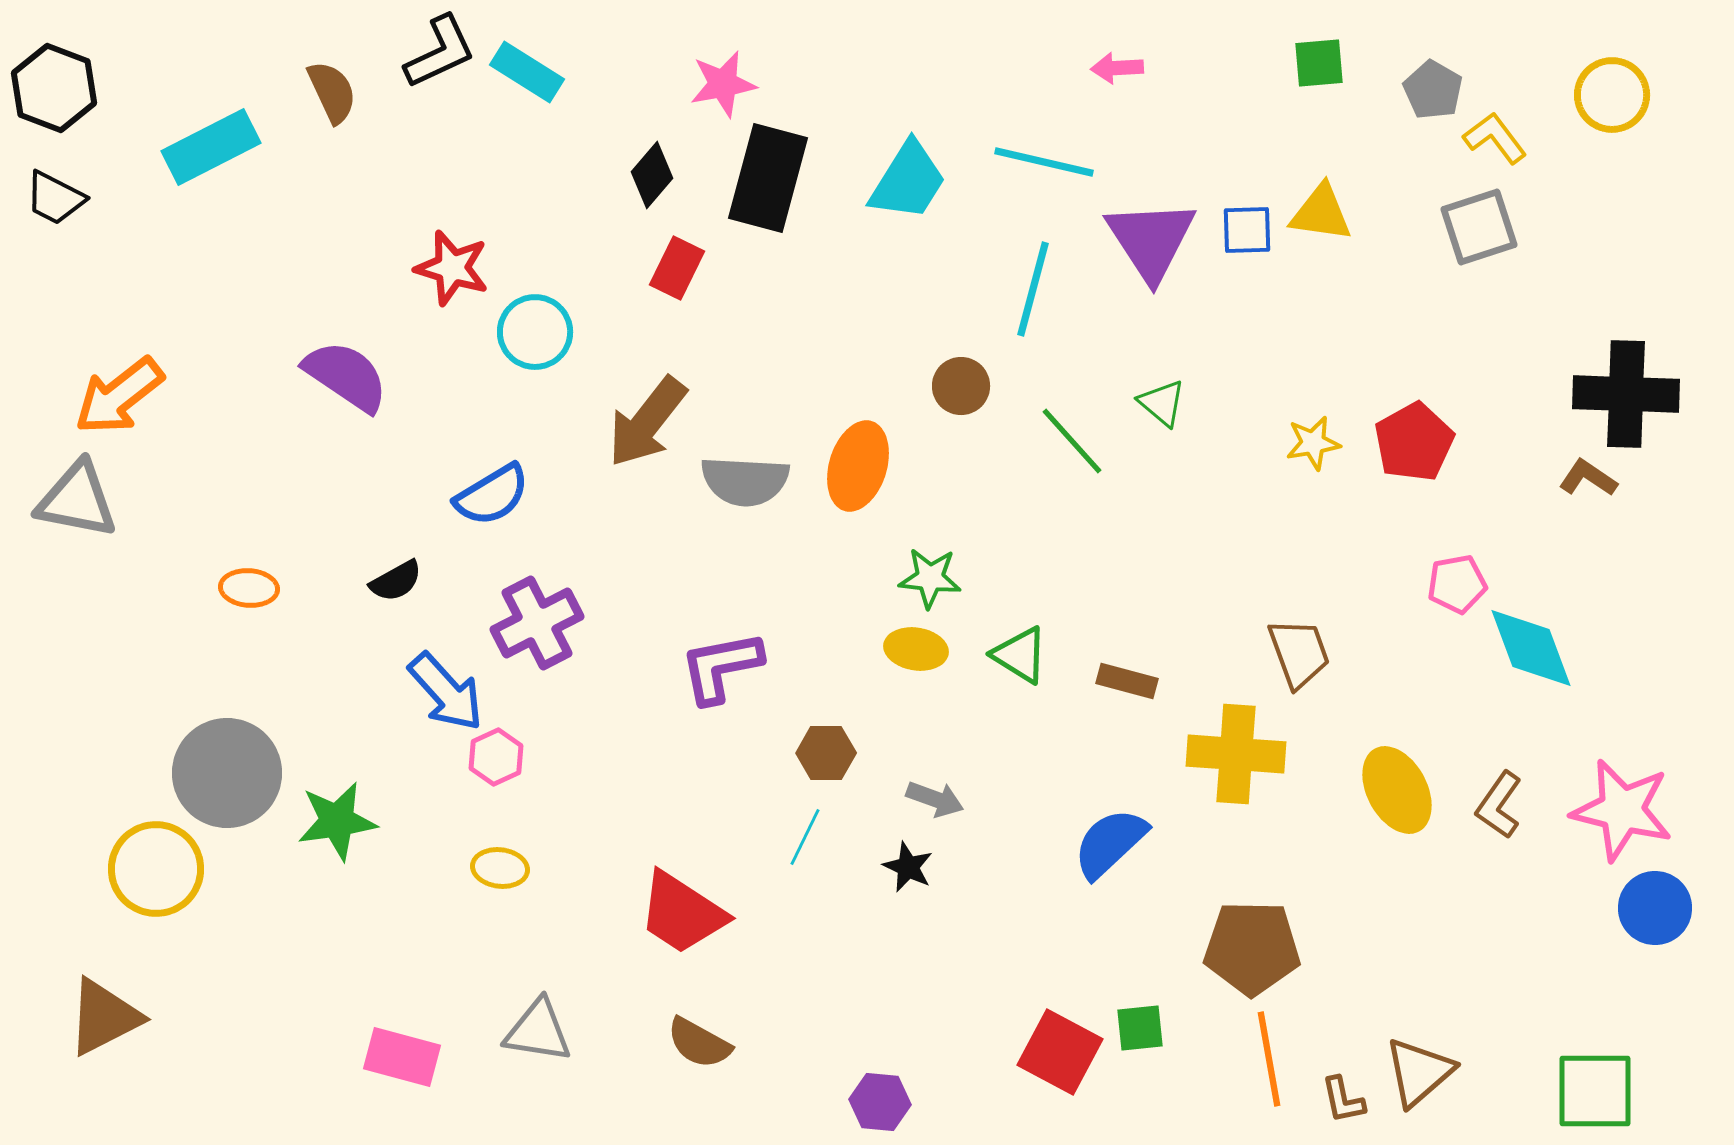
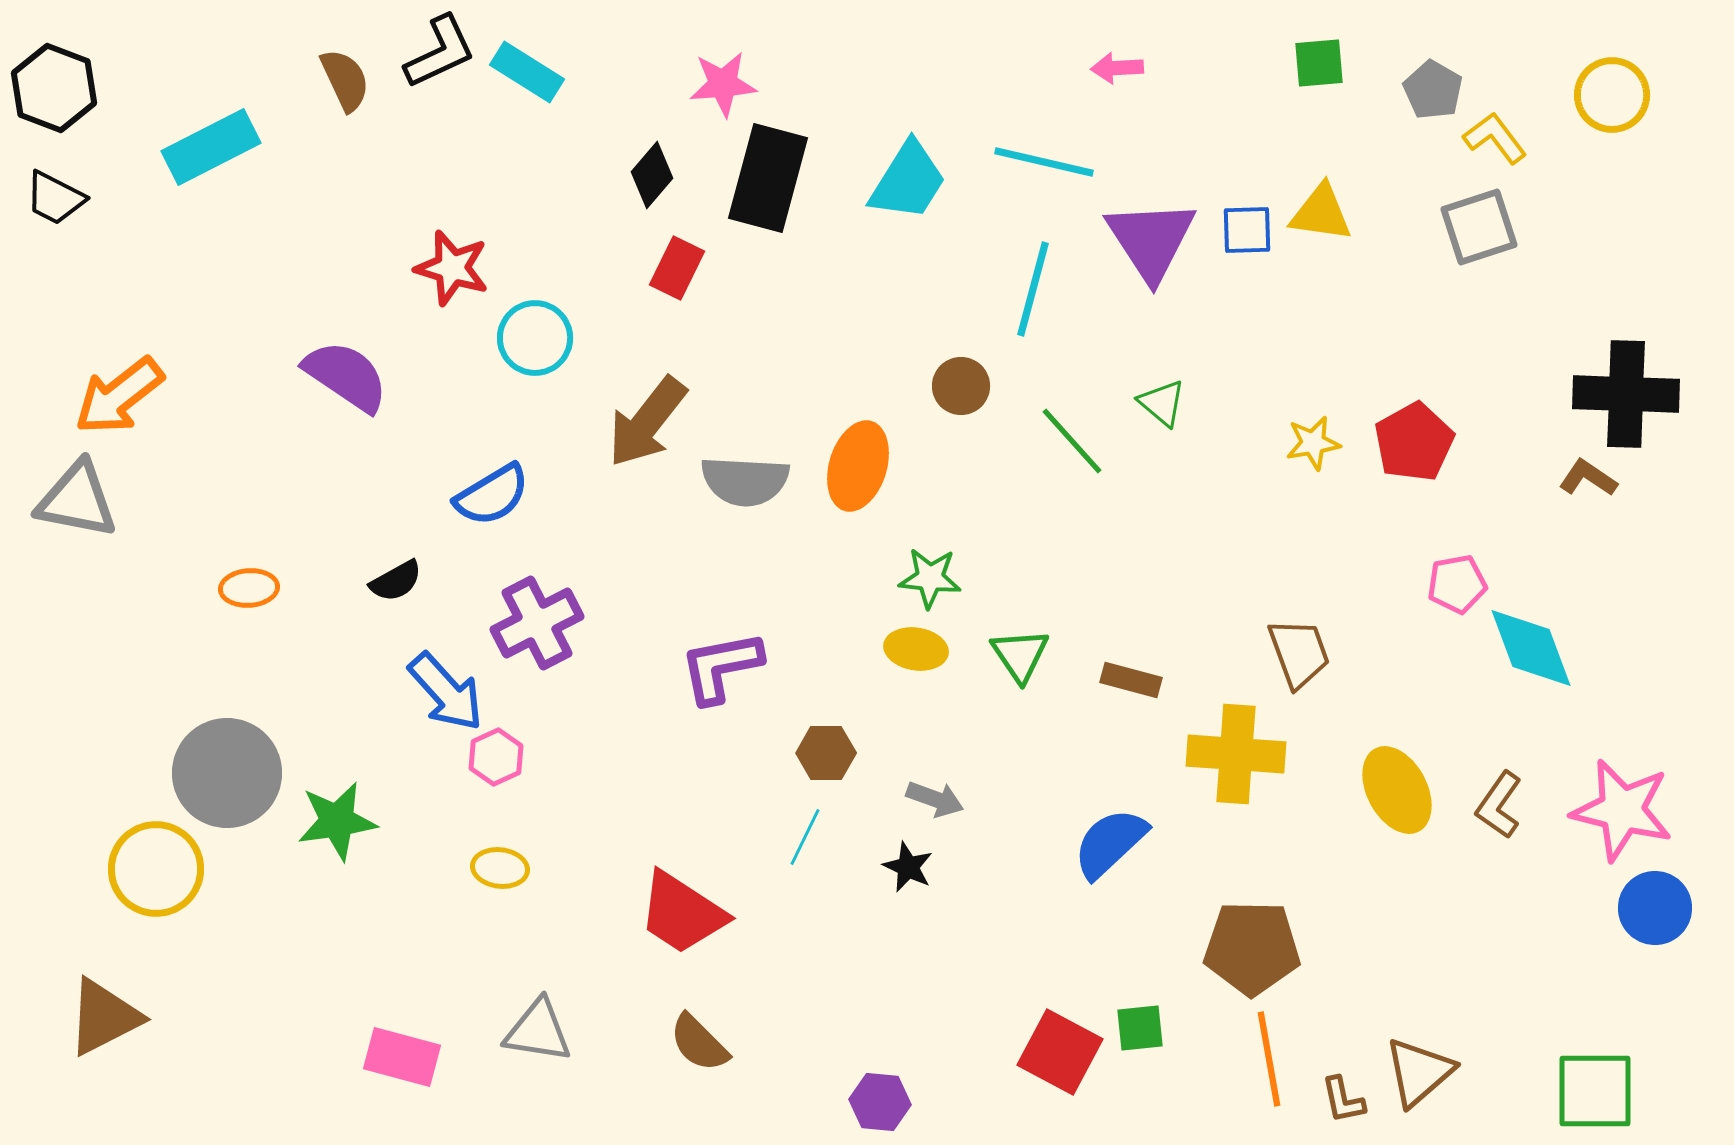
pink star at (723, 84): rotated 6 degrees clockwise
brown semicircle at (332, 92): moved 13 px right, 12 px up
cyan circle at (535, 332): moved 6 px down
orange ellipse at (249, 588): rotated 8 degrees counterclockwise
green triangle at (1020, 655): rotated 24 degrees clockwise
brown rectangle at (1127, 681): moved 4 px right, 1 px up
brown semicircle at (699, 1043): rotated 16 degrees clockwise
